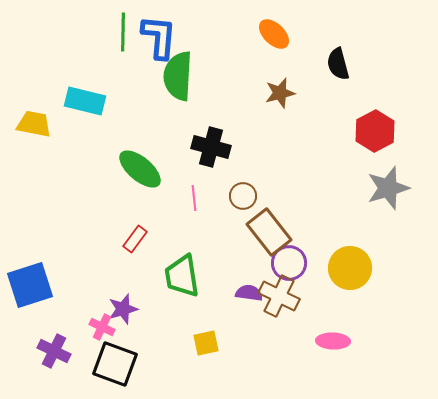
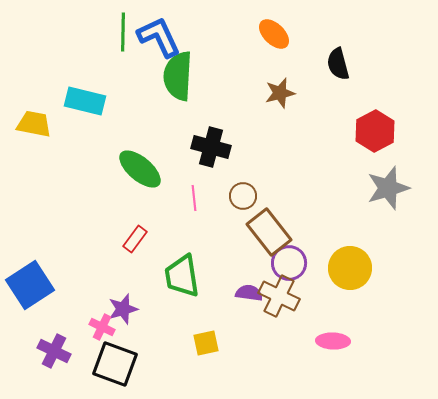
blue L-shape: rotated 30 degrees counterclockwise
blue square: rotated 15 degrees counterclockwise
